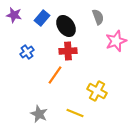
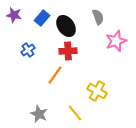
blue cross: moved 1 px right, 2 px up
yellow line: rotated 30 degrees clockwise
